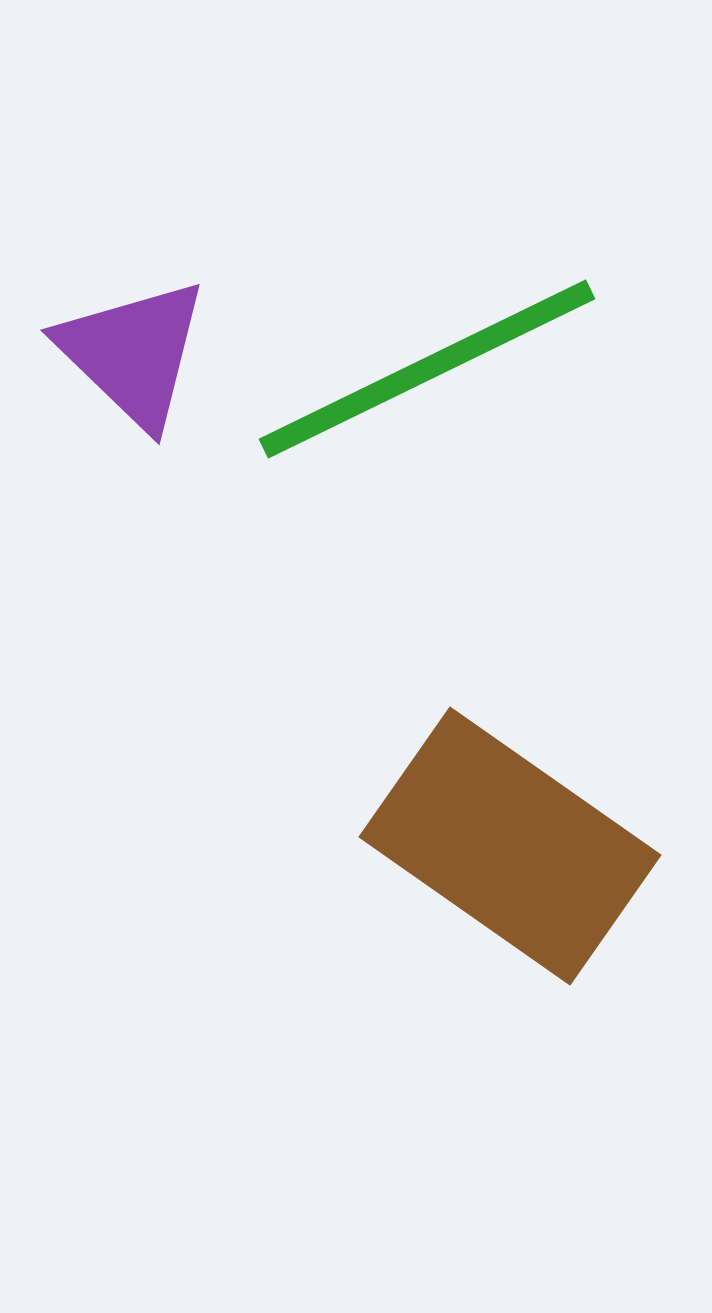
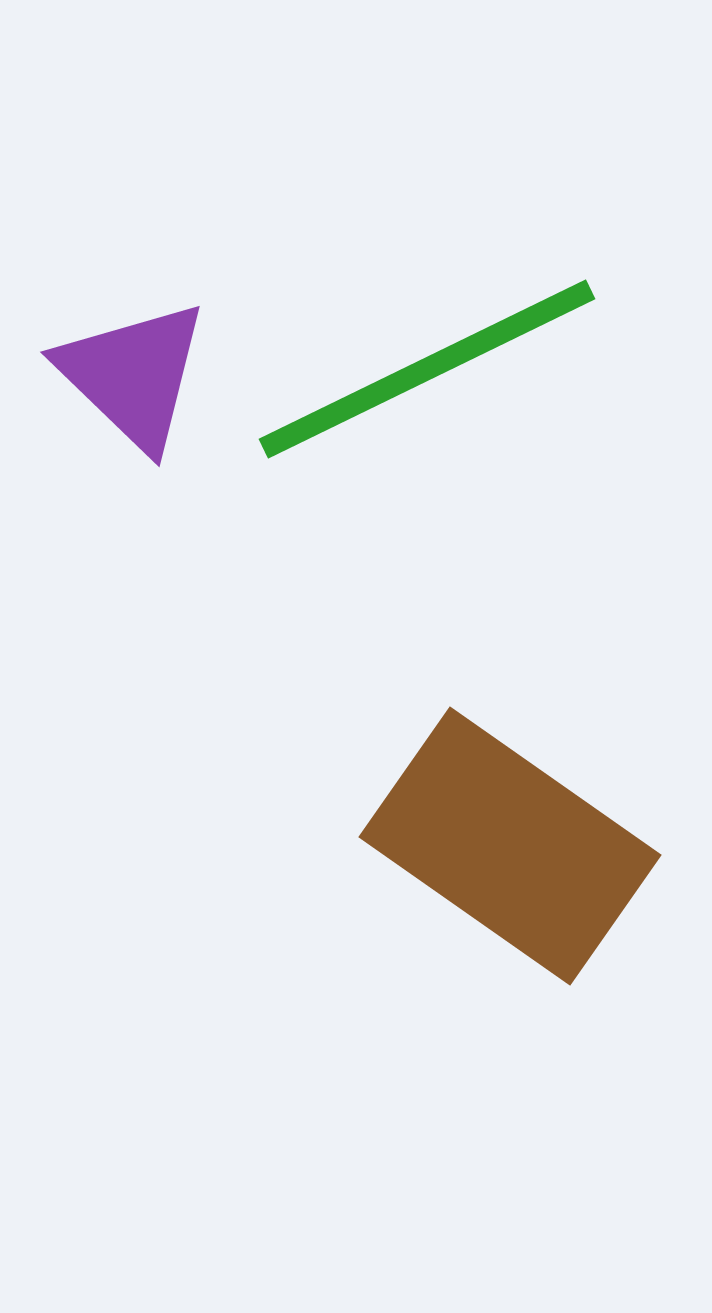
purple triangle: moved 22 px down
